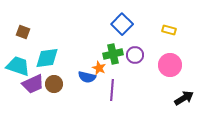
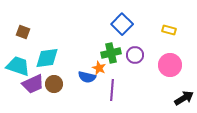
green cross: moved 2 px left, 1 px up
